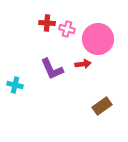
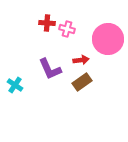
pink circle: moved 10 px right
red arrow: moved 2 px left, 4 px up
purple L-shape: moved 2 px left
cyan cross: rotated 21 degrees clockwise
brown rectangle: moved 20 px left, 24 px up
